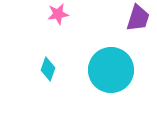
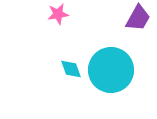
purple trapezoid: rotated 12 degrees clockwise
cyan diamond: moved 23 px right; rotated 40 degrees counterclockwise
